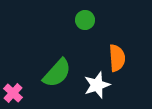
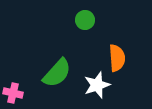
pink cross: rotated 30 degrees counterclockwise
